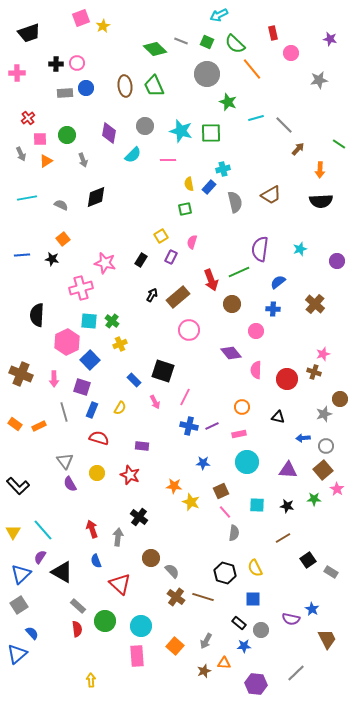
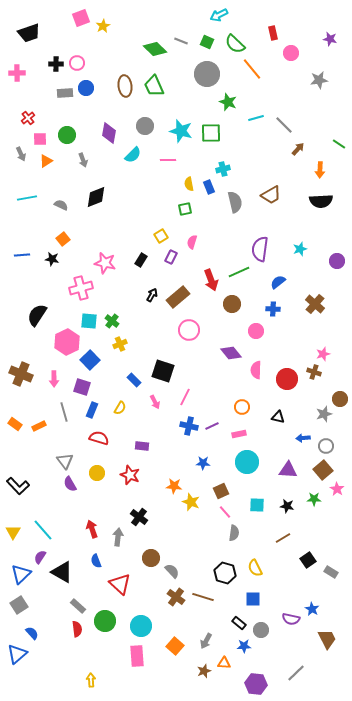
blue rectangle at (209, 187): rotated 64 degrees counterclockwise
black semicircle at (37, 315): rotated 30 degrees clockwise
